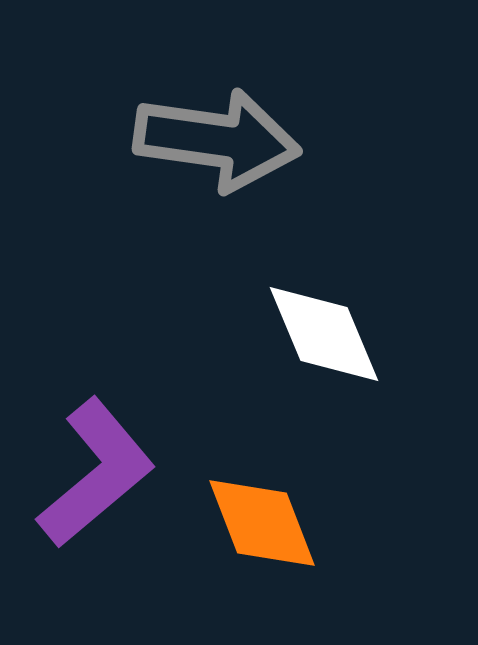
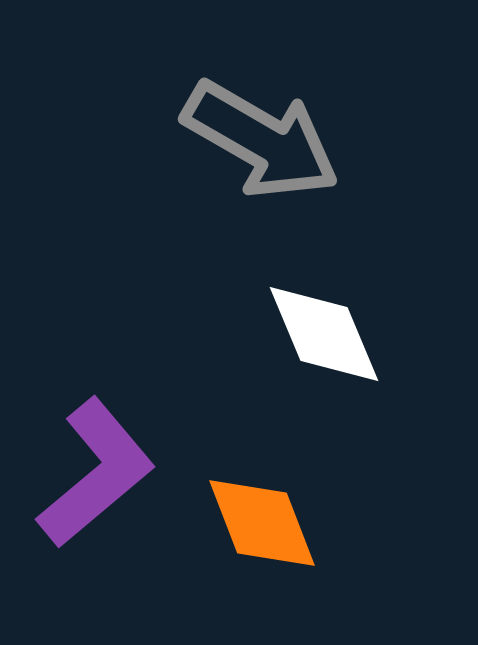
gray arrow: moved 44 px right; rotated 22 degrees clockwise
